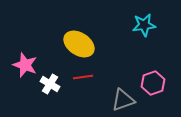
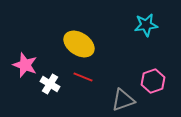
cyan star: moved 2 px right
red line: rotated 30 degrees clockwise
pink hexagon: moved 2 px up
